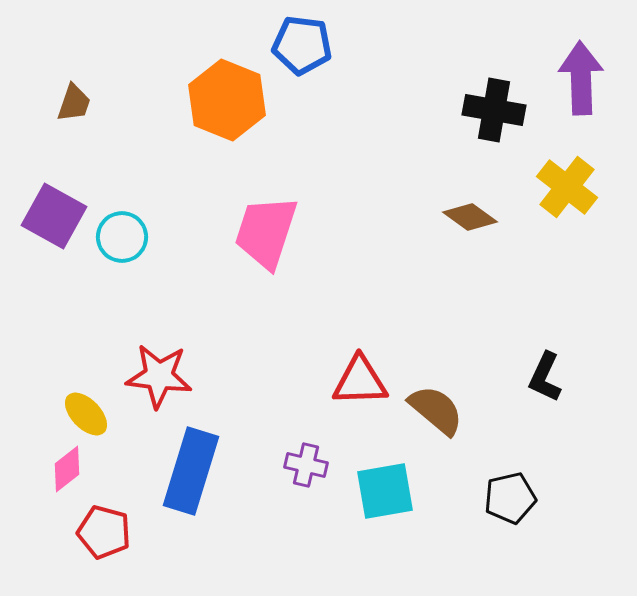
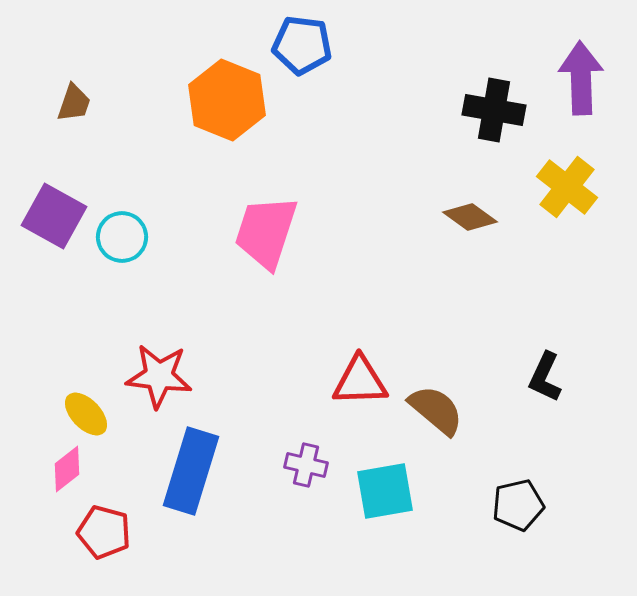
black pentagon: moved 8 px right, 7 px down
